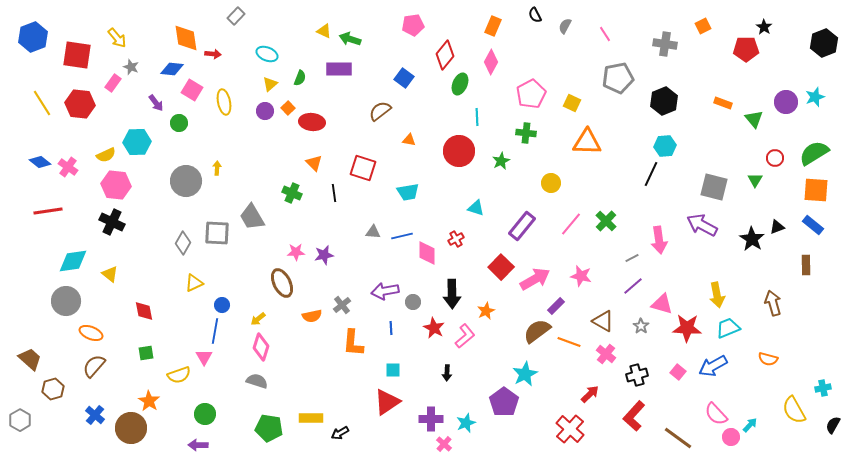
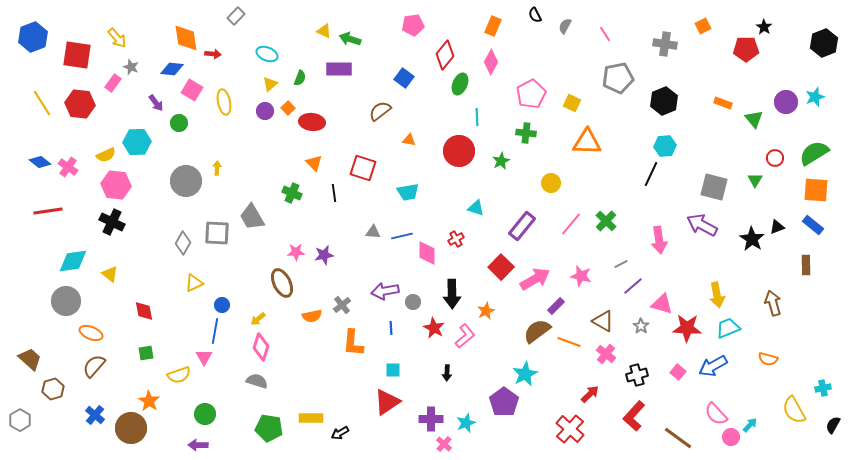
gray line at (632, 258): moved 11 px left, 6 px down
